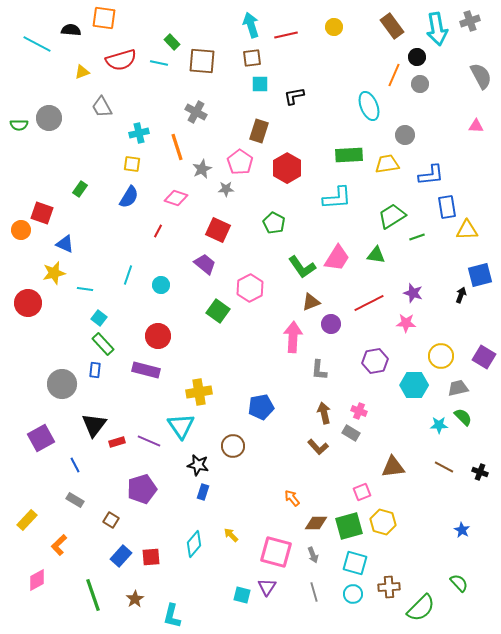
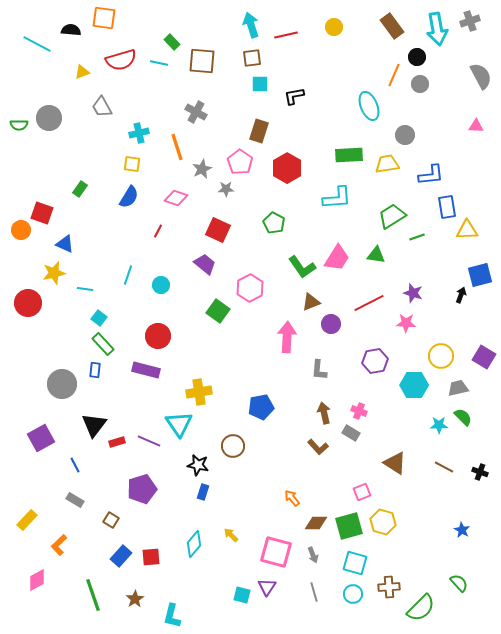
pink arrow at (293, 337): moved 6 px left
cyan triangle at (181, 426): moved 2 px left, 2 px up
brown triangle at (393, 467): moved 2 px right, 4 px up; rotated 40 degrees clockwise
